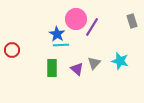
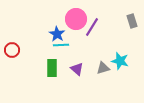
gray triangle: moved 9 px right, 5 px down; rotated 32 degrees clockwise
